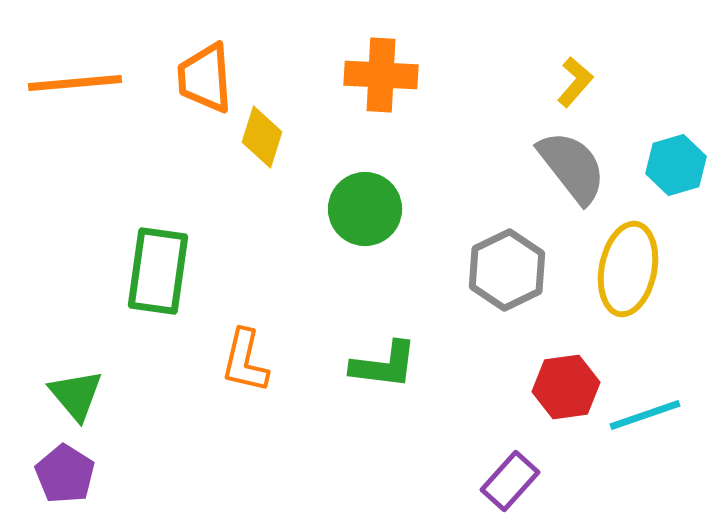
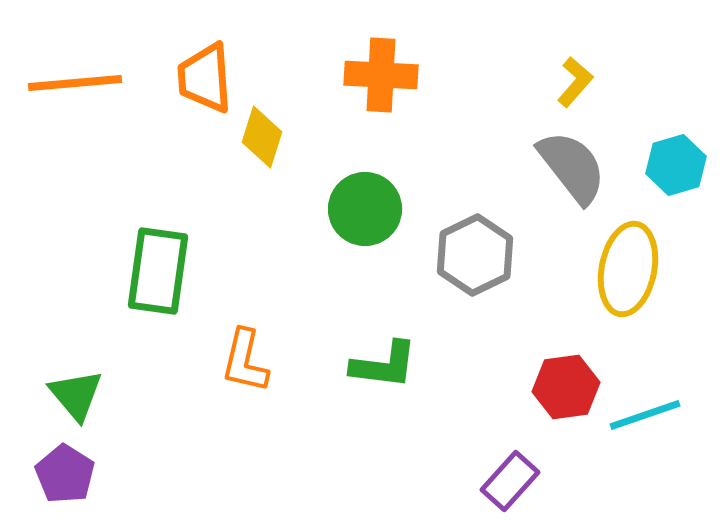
gray hexagon: moved 32 px left, 15 px up
